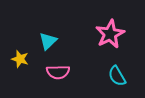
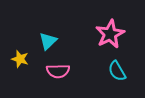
pink semicircle: moved 1 px up
cyan semicircle: moved 5 px up
